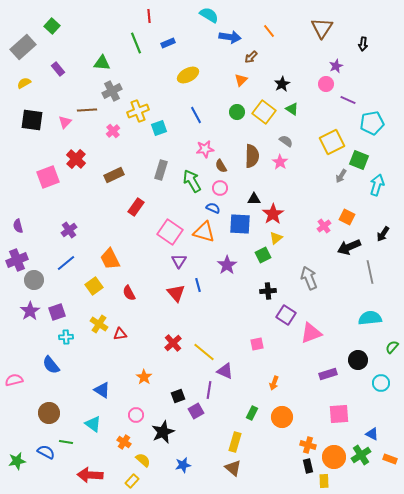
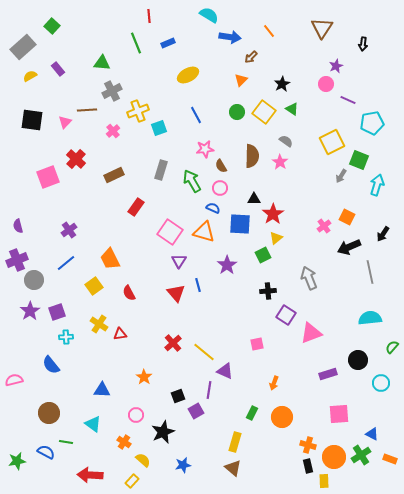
yellow semicircle at (24, 83): moved 6 px right, 7 px up
blue triangle at (102, 390): rotated 30 degrees counterclockwise
